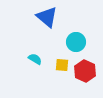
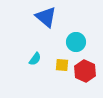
blue triangle: moved 1 px left
cyan semicircle: rotated 96 degrees clockwise
